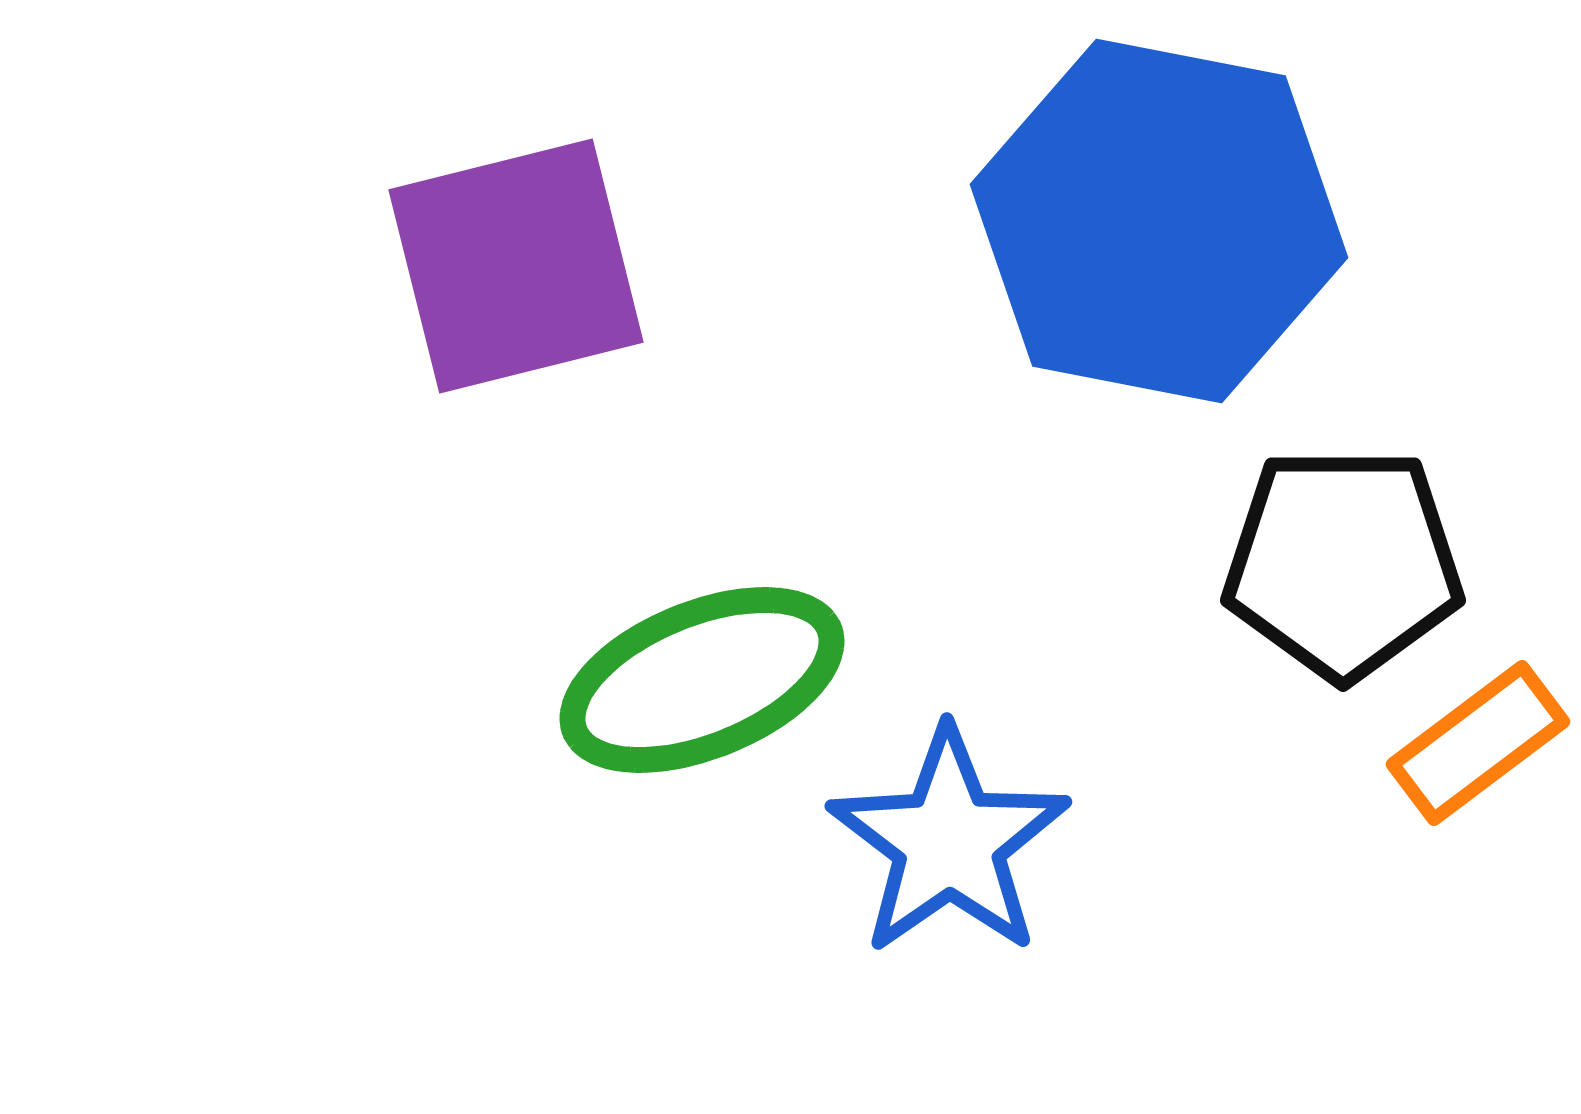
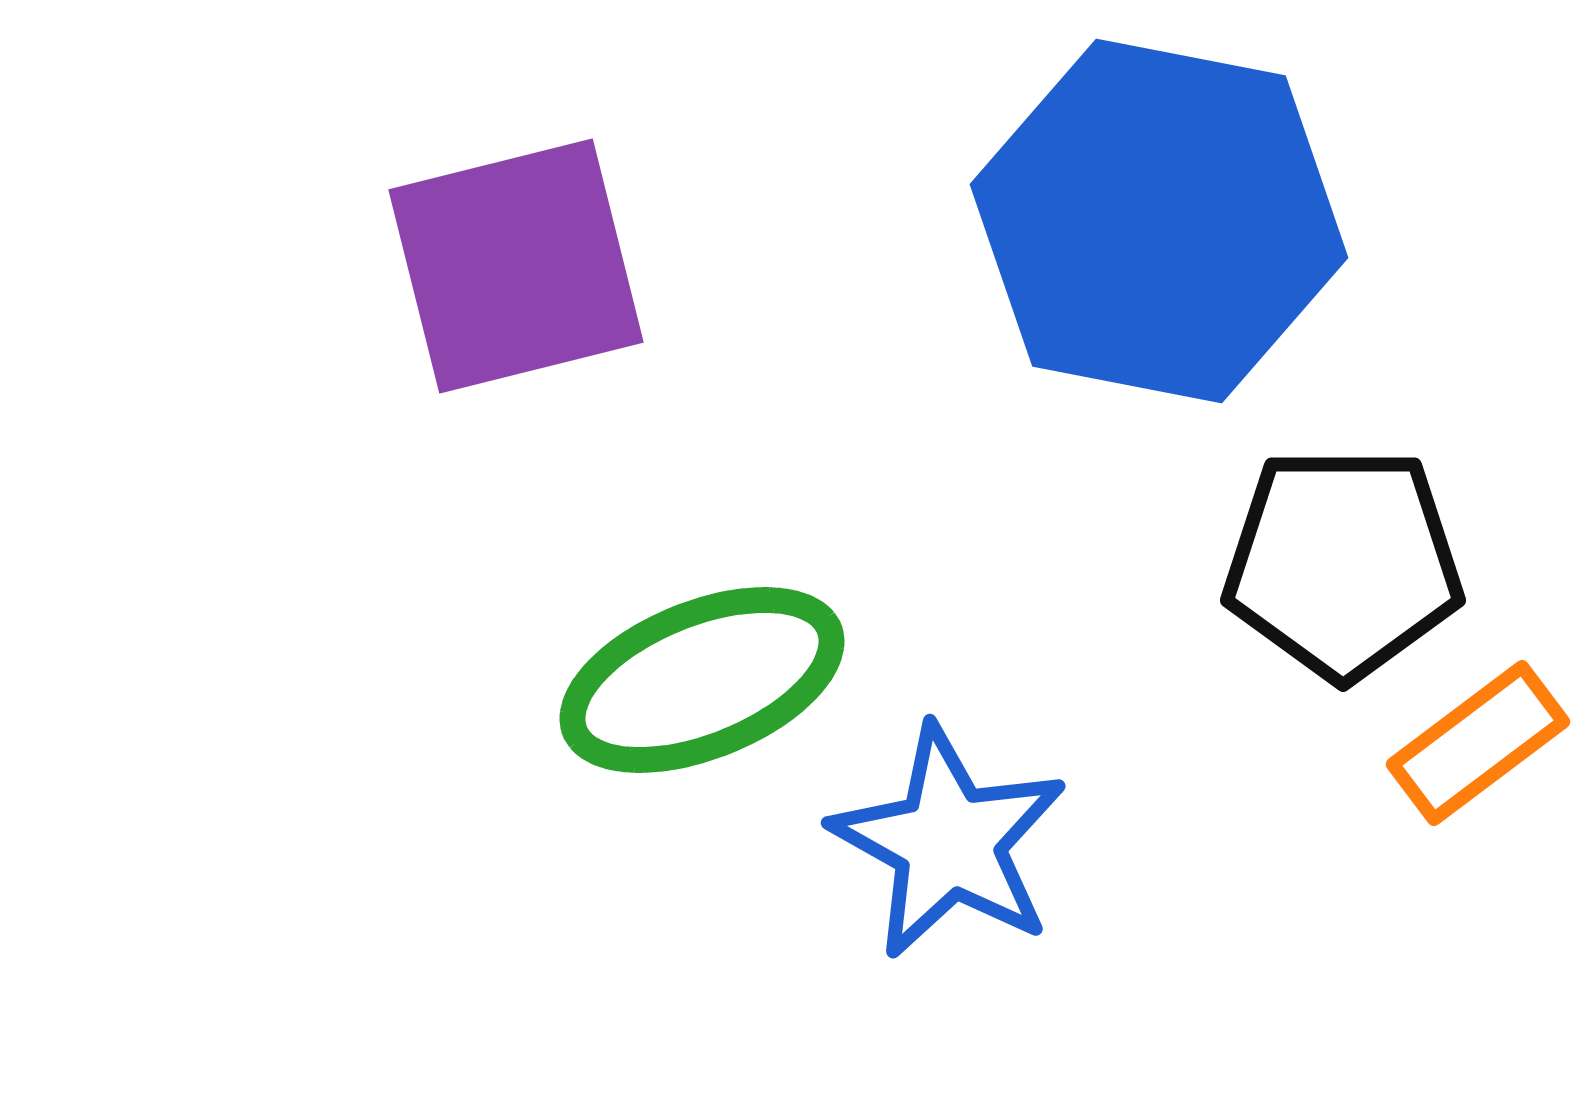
blue star: rotated 8 degrees counterclockwise
